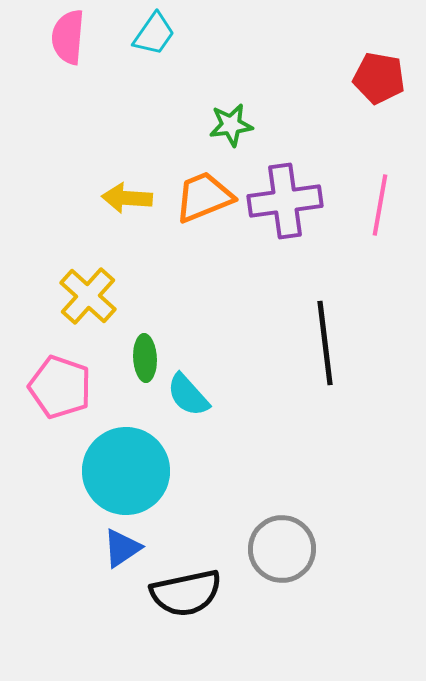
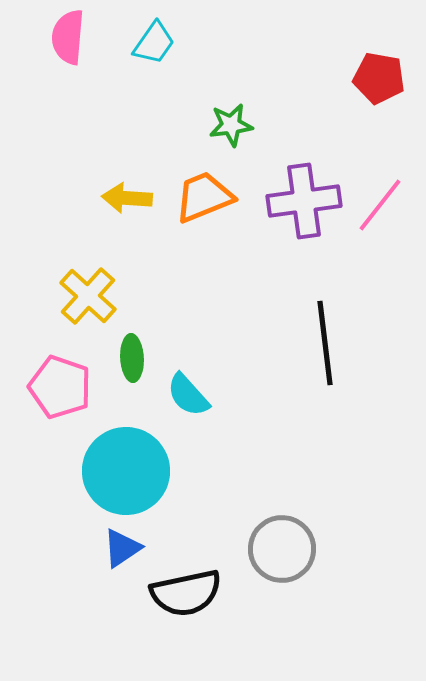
cyan trapezoid: moved 9 px down
purple cross: moved 19 px right
pink line: rotated 28 degrees clockwise
green ellipse: moved 13 px left
